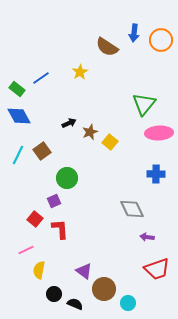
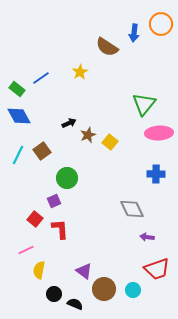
orange circle: moved 16 px up
brown star: moved 2 px left, 3 px down
cyan circle: moved 5 px right, 13 px up
